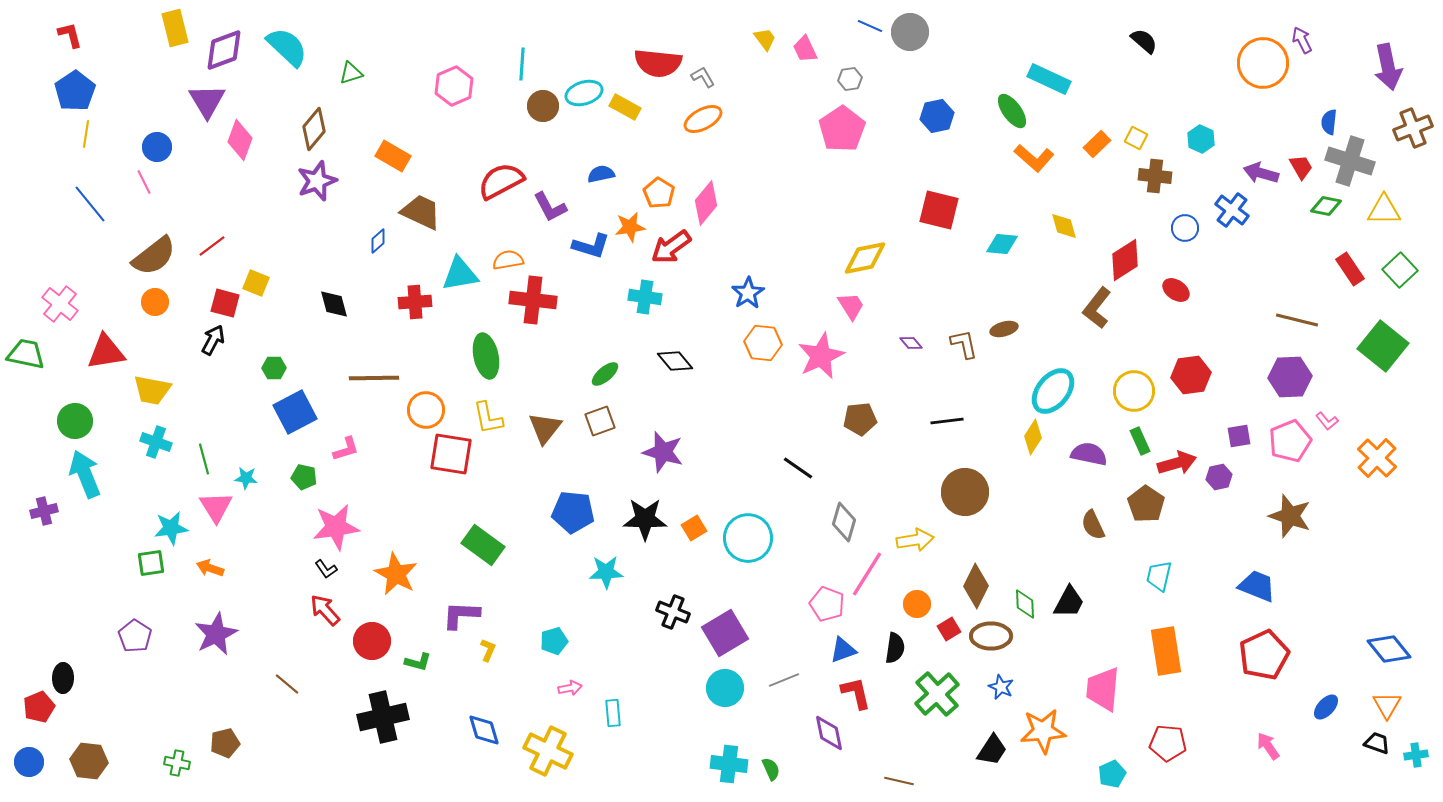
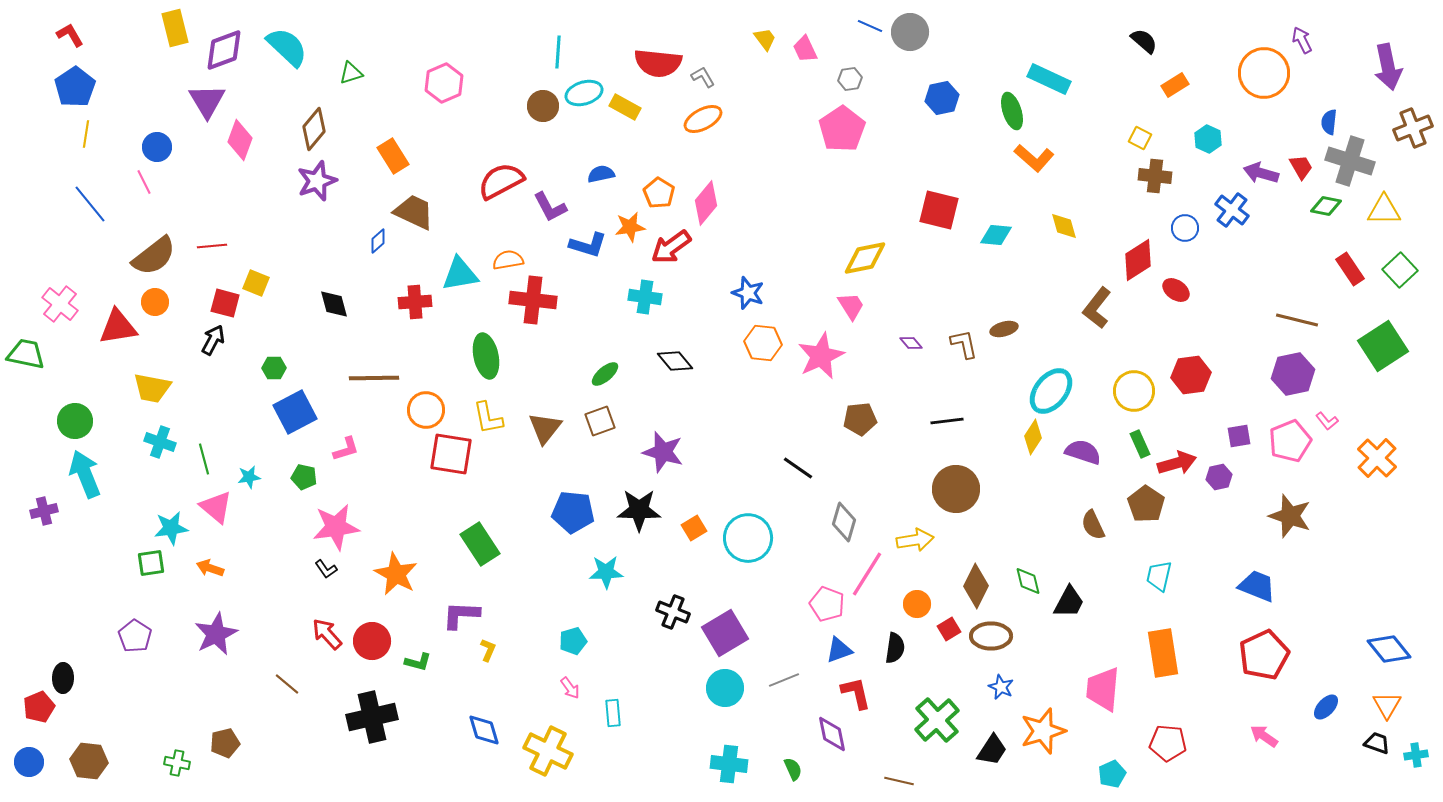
red L-shape at (70, 35): rotated 16 degrees counterclockwise
orange circle at (1263, 63): moved 1 px right, 10 px down
cyan line at (522, 64): moved 36 px right, 12 px up
pink hexagon at (454, 86): moved 10 px left, 3 px up
blue pentagon at (75, 91): moved 4 px up
green ellipse at (1012, 111): rotated 18 degrees clockwise
blue hexagon at (937, 116): moved 5 px right, 18 px up
yellow square at (1136, 138): moved 4 px right
cyan hexagon at (1201, 139): moved 7 px right
orange rectangle at (1097, 144): moved 78 px right, 59 px up; rotated 12 degrees clockwise
orange rectangle at (393, 156): rotated 28 degrees clockwise
brown trapezoid at (421, 212): moved 7 px left
cyan diamond at (1002, 244): moved 6 px left, 9 px up
red line at (212, 246): rotated 32 degrees clockwise
blue L-shape at (591, 246): moved 3 px left, 1 px up
red diamond at (1125, 260): moved 13 px right
blue star at (748, 293): rotated 20 degrees counterclockwise
green square at (1383, 346): rotated 18 degrees clockwise
red triangle at (106, 352): moved 12 px right, 25 px up
purple hexagon at (1290, 377): moved 3 px right, 3 px up; rotated 9 degrees counterclockwise
yellow trapezoid at (152, 390): moved 2 px up
cyan ellipse at (1053, 391): moved 2 px left
green rectangle at (1140, 441): moved 3 px down
cyan cross at (156, 442): moved 4 px right
purple semicircle at (1089, 454): moved 6 px left, 2 px up; rotated 6 degrees clockwise
cyan star at (246, 478): moved 3 px right, 1 px up; rotated 15 degrees counterclockwise
brown circle at (965, 492): moved 9 px left, 3 px up
pink triangle at (216, 507): rotated 18 degrees counterclockwise
black star at (645, 519): moved 6 px left, 9 px up
green rectangle at (483, 545): moved 3 px left, 1 px up; rotated 21 degrees clockwise
green diamond at (1025, 604): moved 3 px right, 23 px up; rotated 12 degrees counterclockwise
red arrow at (325, 610): moved 2 px right, 24 px down
cyan pentagon at (554, 641): moved 19 px right
blue triangle at (843, 650): moved 4 px left
orange rectangle at (1166, 651): moved 3 px left, 2 px down
pink arrow at (570, 688): rotated 65 degrees clockwise
green cross at (937, 694): moved 26 px down
black cross at (383, 717): moved 11 px left
orange star at (1043, 731): rotated 12 degrees counterclockwise
purple diamond at (829, 733): moved 3 px right, 1 px down
pink arrow at (1268, 746): moved 4 px left, 10 px up; rotated 20 degrees counterclockwise
green semicircle at (771, 769): moved 22 px right
